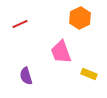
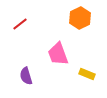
red line: rotated 14 degrees counterclockwise
pink trapezoid: moved 3 px left, 2 px down
yellow rectangle: moved 2 px left
